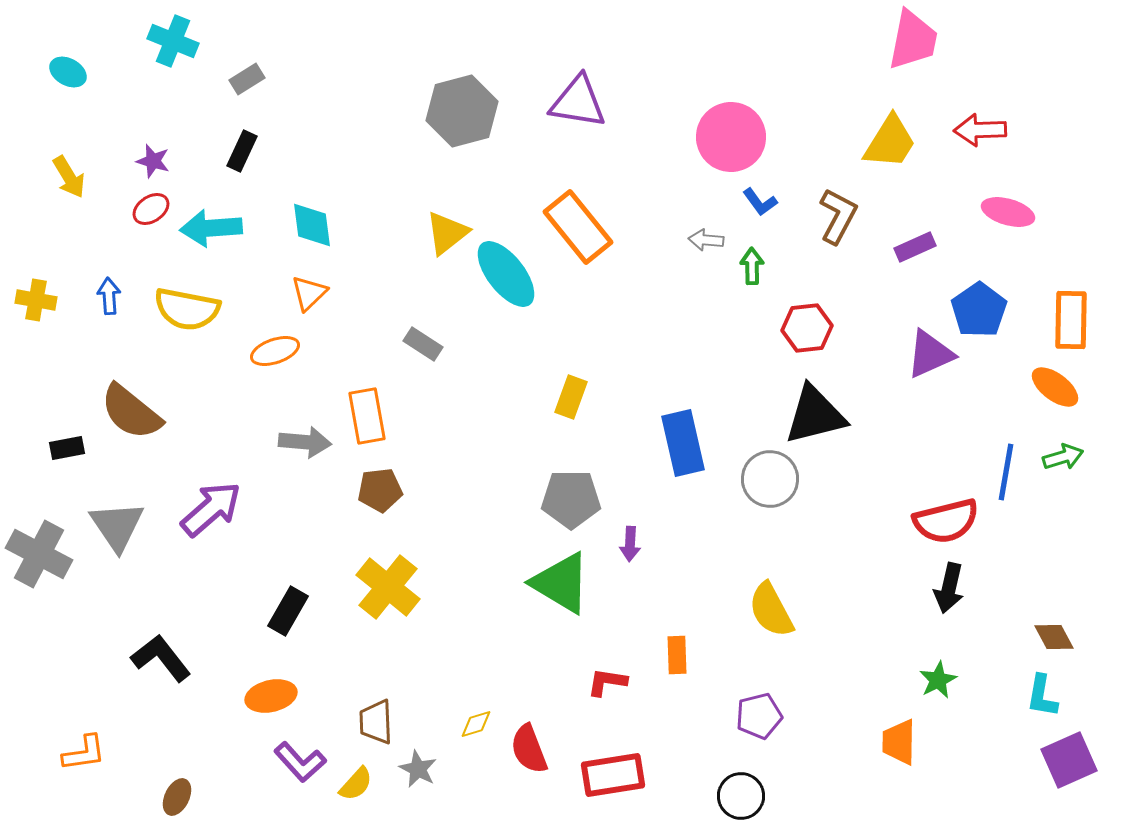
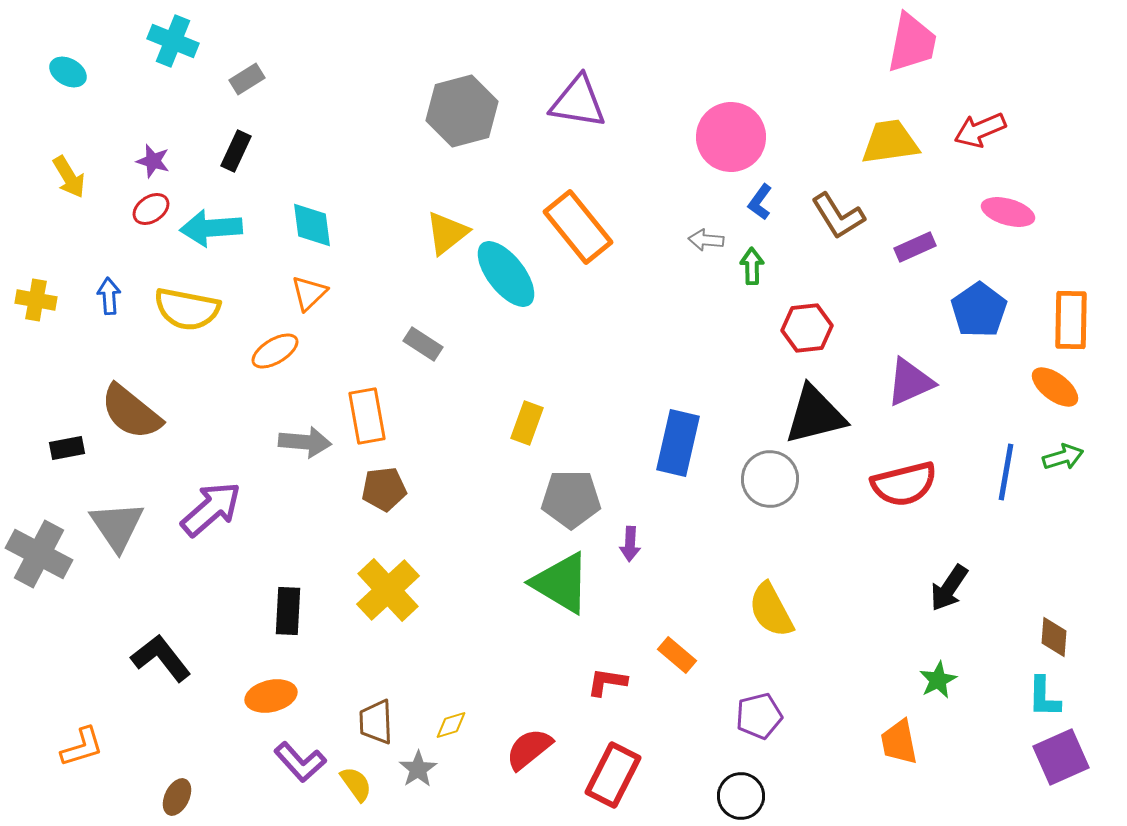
pink trapezoid at (913, 40): moved 1 px left, 3 px down
red arrow at (980, 130): rotated 21 degrees counterclockwise
yellow trapezoid at (890, 142): rotated 130 degrees counterclockwise
black rectangle at (242, 151): moved 6 px left
blue L-shape at (760, 202): rotated 72 degrees clockwise
brown L-shape at (838, 216): rotated 120 degrees clockwise
orange ellipse at (275, 351): rotated 12 degrees counterclockwise
purple triangle at (930, 354): moved 20 px left, 28 px down
yellow rectangle at (571, 397): moved 44 px left, 26 px down
blue rectangle at (683, 443): moved 5 px left; rotated 26 degrees clockwise
brown pentagon at (380, 490): moved 4 px right, 1 px up
red semicircle at (946, 521): moved 42 px left, 37 px up
yellow cross at (388, 587): moved 3 px down; rotated 8 degrees clockwise
black arrow at (949, 588): rotated 21 degrees clockwise
black rectangle at (288, 611): rotated 27 degrees counterclockwise
brown diamond at (1054, 637): rotated 33 degrees clockwise
orange rectangle at (677, 655): rotated 48 degrees counterclockwise
cyan L-shape at (1042, 696): moved 2 px right, 1 px down; rotated 9 degrees counterclockwise
yellow diamond at (476, 724): moved 25 px left, 1 px down
orange trapezoid at (899, 742): rotated 12 degrees counterclockwise
red semicircle at (529, 749): rotated 72 degrees clockwise
orange L-shape at (84, 753): moved 2 px left, 6 px up; rotated 9 degrees counterclockwise
purple square at (1069, 760): moved 8 px left, 3 px up
gray star at (418, 769): rotated 12 degrees clockwise
red rectangle at (613, 775): rotated 54 degrees counterclockwise
yellow semicircle at (356, 784): rotated 78 degrees counterclockwise
